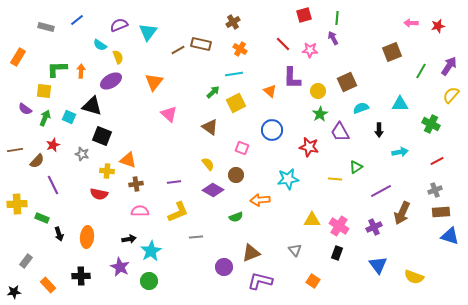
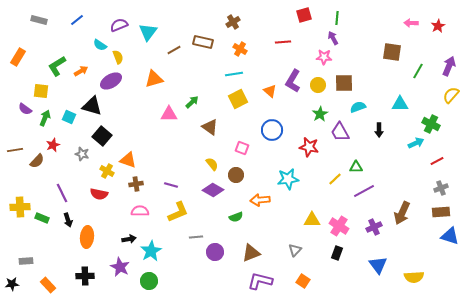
red star at (438, 26): rotated 16 degrees counterclockwise
gray rectangle at (46, 27): moved 7 px left, 7 px up
brown rectangle at (201, 44): moved 2 px right, 2 px up
red line at (283, 44): moved 2 px up; rotated 49 degrees counterclockwise
brown line at (178, 50): moved 4 px left
pink star at (310, 50): moved 14 px right, 7 px down
brown square at (392, 52): rotated 30 degrees clockwise
purple arrow at (449, 66): rotated 12 degrees counterclockwise
green L-shape at (57, 69): moved 3 px up; rotated 30 degrees counterclockwise
orange arrow at (81, 71): rotated 56 degrees clockwise
green line at (421, 71): moved 3 px left
purple L-shape at (292, 78): moved 1 px right, 3 px down; rotated 30 degrees clockwise
orange triangle at (154, 82): moved 3 px up; rotated 36 degrees clockwise
brown square at (347, 82): moved 3 px left, 1 px down; rotated 24 degrees clockwise
yellow square at (44, 91): moved 3 px left
yellow circle at (318, 91): moved 6 px up
green arrow at (213, 92): moved 21 px left, 10 px down
yellow square at (236, 103): moved 2 px right, 4 px up
cyan semicircle at (361, 108): moved 3 px left, 1 px up
pink triangle at (169, 114): rotated 42 degrees counterclockwise
black square at (102, 136): rotated 18 degrees clockwise
cyan arrow at (400, 152): moved 16 px right, 9 px up; rotated 14 degrees counterclockwise
yellow semicircle at (208, 164): moved 4 px right
green triangle at (356, 167): rotated 32 degrees clockwise
yellow cross at (107, 171): rotated 24 degrees clockwise
yellow line at (335, 179): rotated 48 degrees counterclockwise
purple line at (174, 182): moved 3 px left, 3 px down; rotated 24 degrees clockwise
purple line at (53, 185): moved 9 px right, 8 px down
gray cross at (435, 190): moved 6 px right, 2 px up
purple line at (381, 191): moved 17 px left
yellow cross at (17, 204): moved 3 px right, 3 px down
black arrow at (59, 234): moved 9 px right, 14 px up
gray triangle at (295, 250): rotated 24 degrees clockwise
gray rectangle at (26, 261): rotated 48 degrees clockwise
purple circle at (224, 267): moved 9 px left, 15 px up
black cross at (81, 276): moved 4 px right
yellow semicircle at (414, 277): rotated 24 degrees counterclockwise
orange square at (313, 281): moved 10 px left
black star at (14, 292): moved 2 px left, 8 px up
